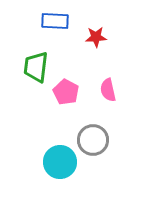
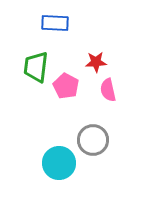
blue rectangle: moved 2 px down
red star: moved 25 px down
pink pentagon: moved 6 px up
cyan circle: moved 1 px left, 1 px down
